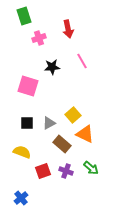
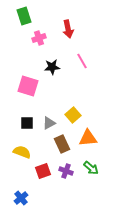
orange triangle: moved 3 px right, 4 px down; rotated 30 degrees counterclockwise
brown rectangle: rotated 24 degrees clockwise
